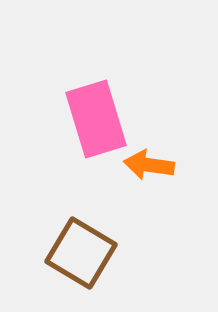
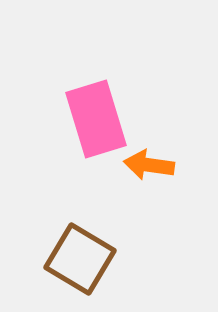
brown square: moved 1 px left, 6 px down
